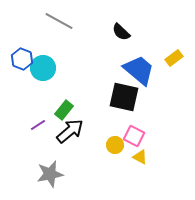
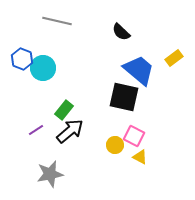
gray line: moved 2 px left; rotated 16 degrees counterclockwise
purple line: moved 2 px left, 5 px down
